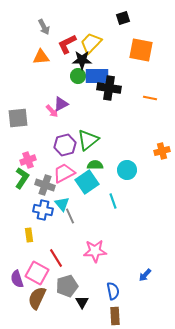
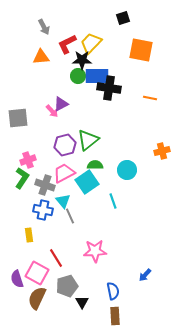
cyan triangle: moved 1 px right, 3 px up
